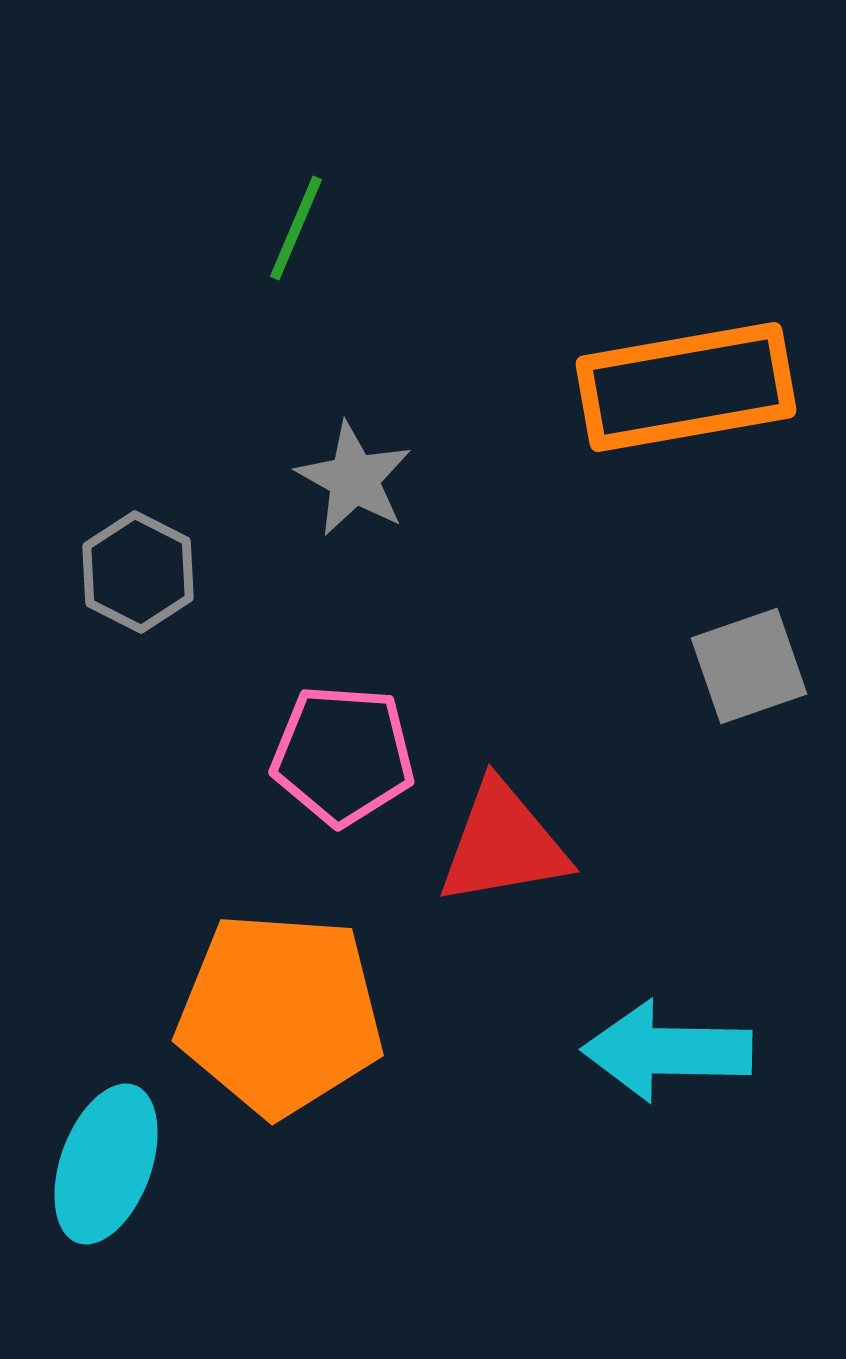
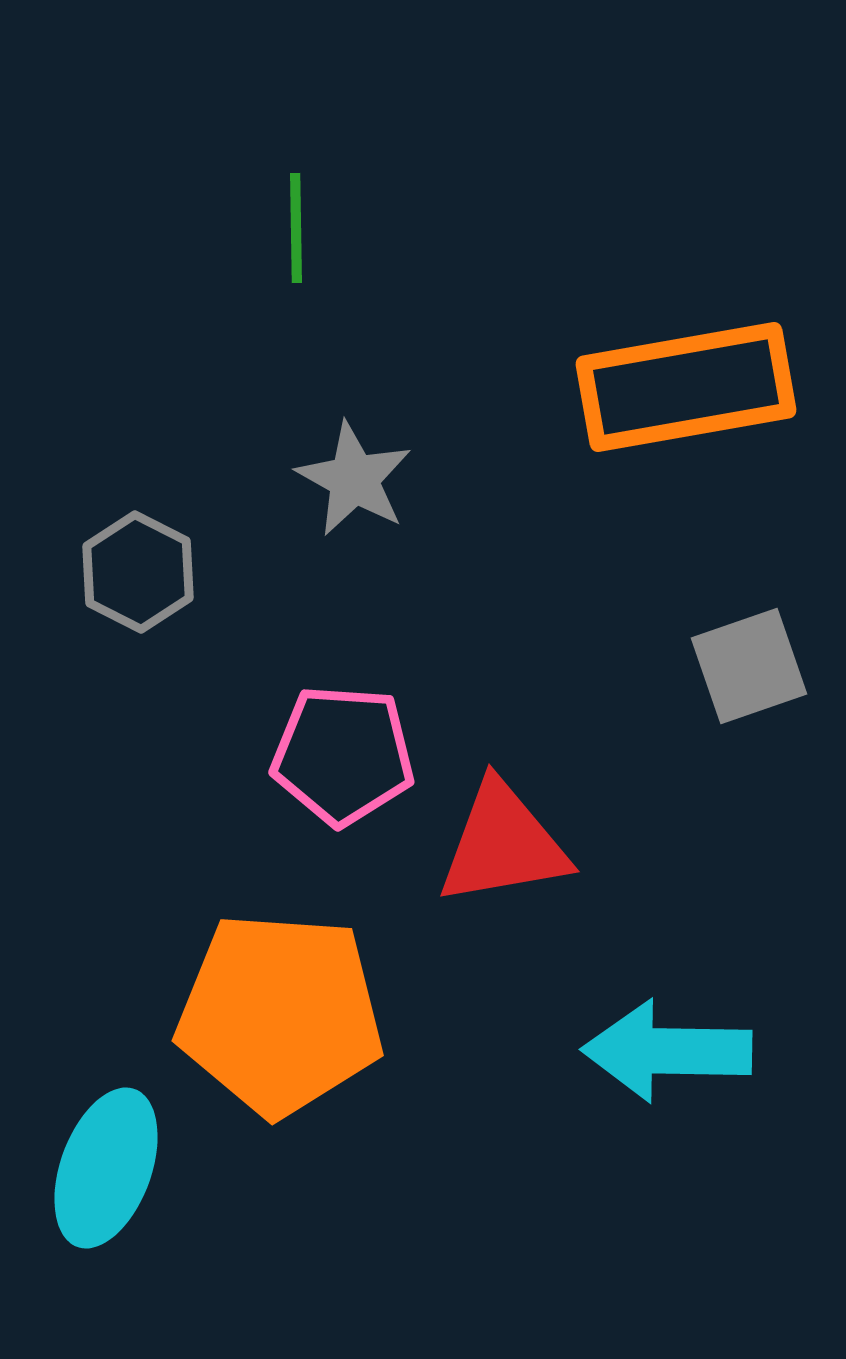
green line: rotated 24 degrees counterclockwise
cyan ellipse: moved 4 px down
